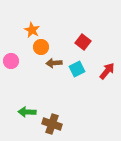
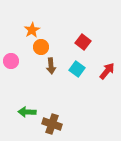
orange star: rotated 14 degrees clockwise
brown arrow: moved 3 px left, 3 px down; rotated 91 degrees counterclockwise
cyan square: rotated 28 degrees counterclockwise
